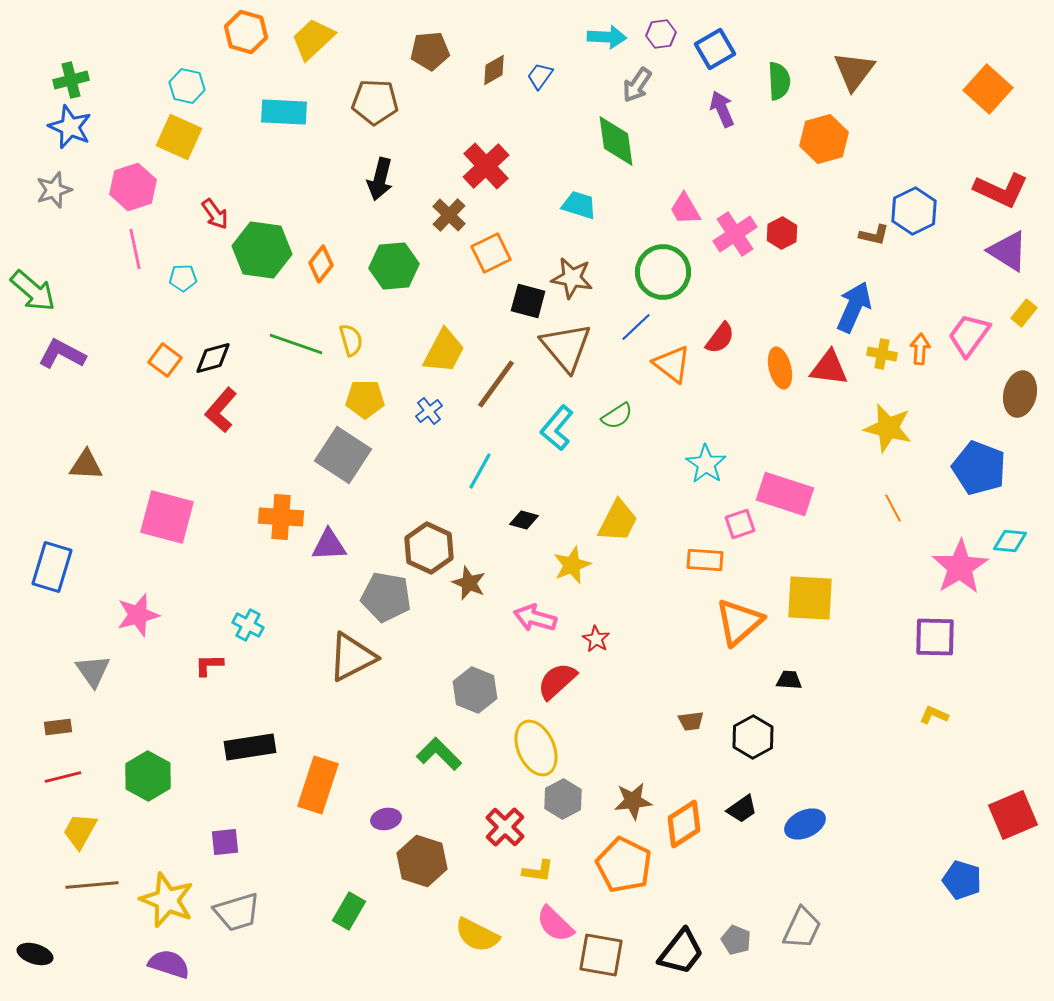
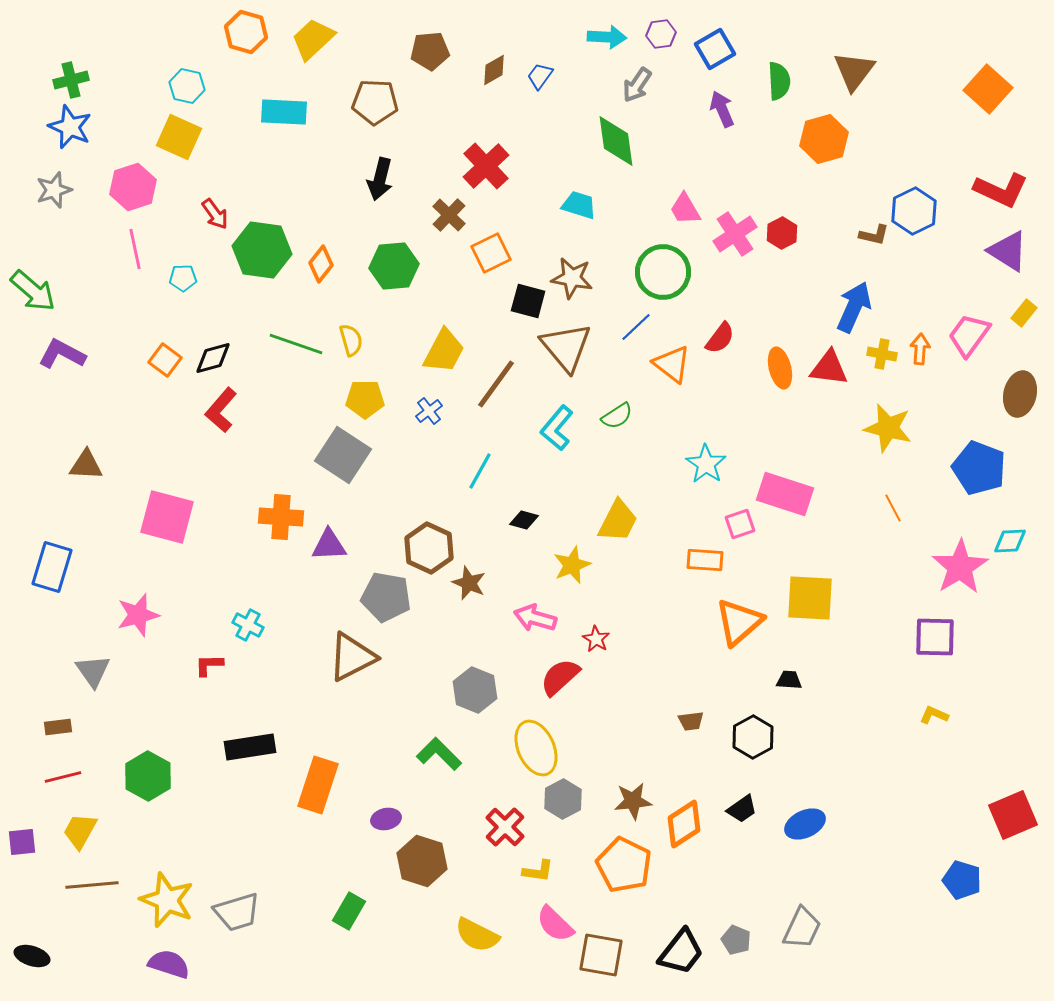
cyan diamond at (1010, 541): rotated 8 degrees counterclockwise
red semicircle at (557, 681): moved 3 px right, 4 px up
purple square at (225, 842): moved 203 px left
black ellipse at (35, 954): moved 3 px left, 2 px down
